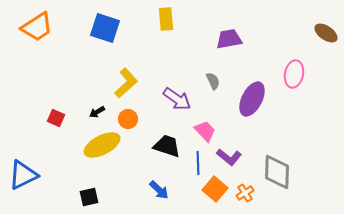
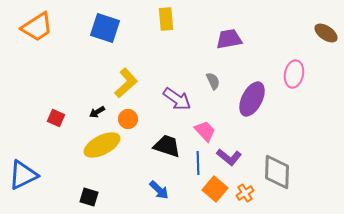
black square: rotated 30 degrees clockwise
